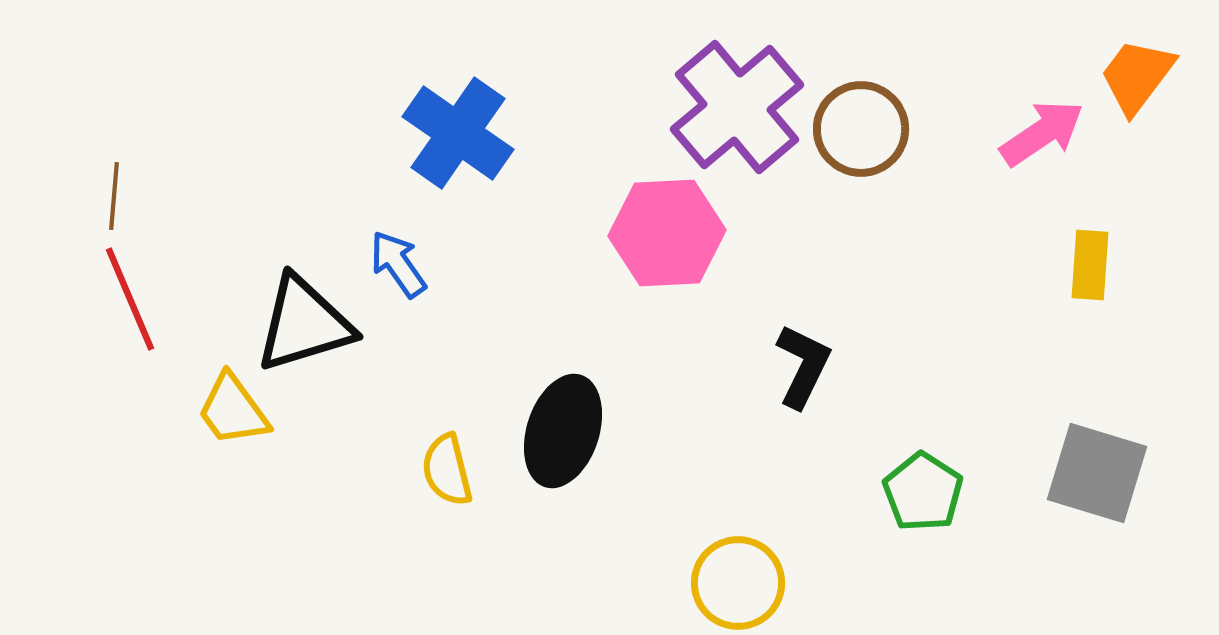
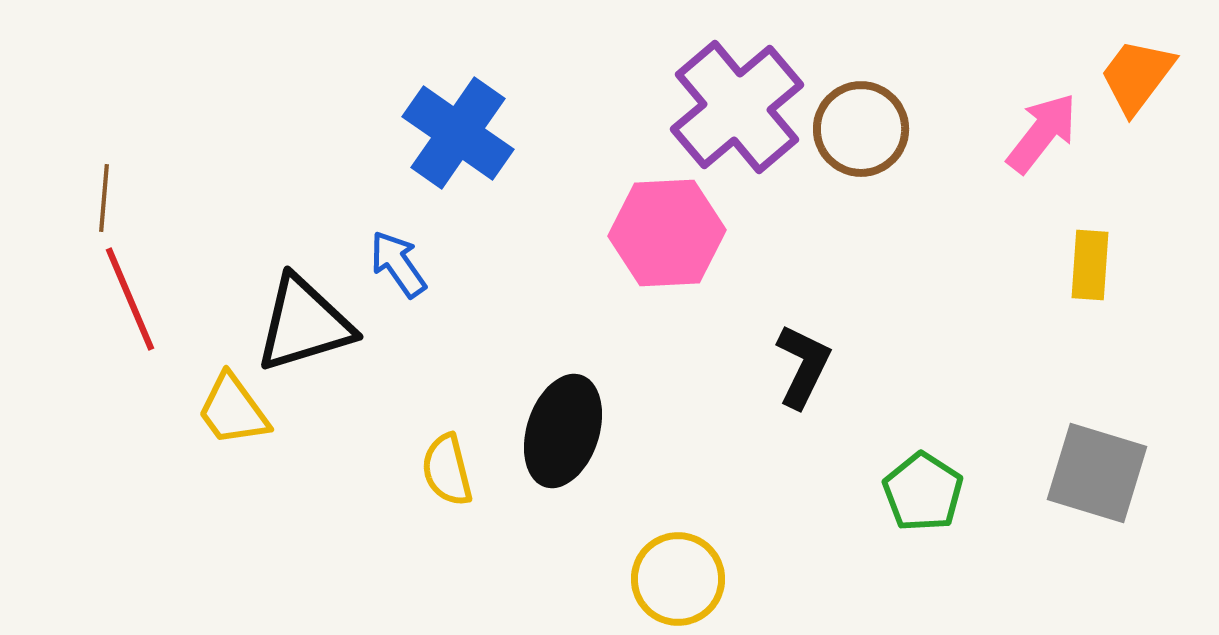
pink arrow: rotated 18 degrees counterclockwise
brown line: moved 10 px left, 2 px down
yellow circle: moved 60 px left, 4 px up
